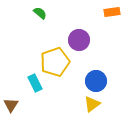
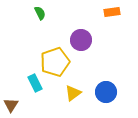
green semicircle: rotated 24 degrees clockwise
purple circle: moved 2 px right
blue circle: moved 10 px right, 11 px down
yellow triangle: moved 19 px left, 11 px up
